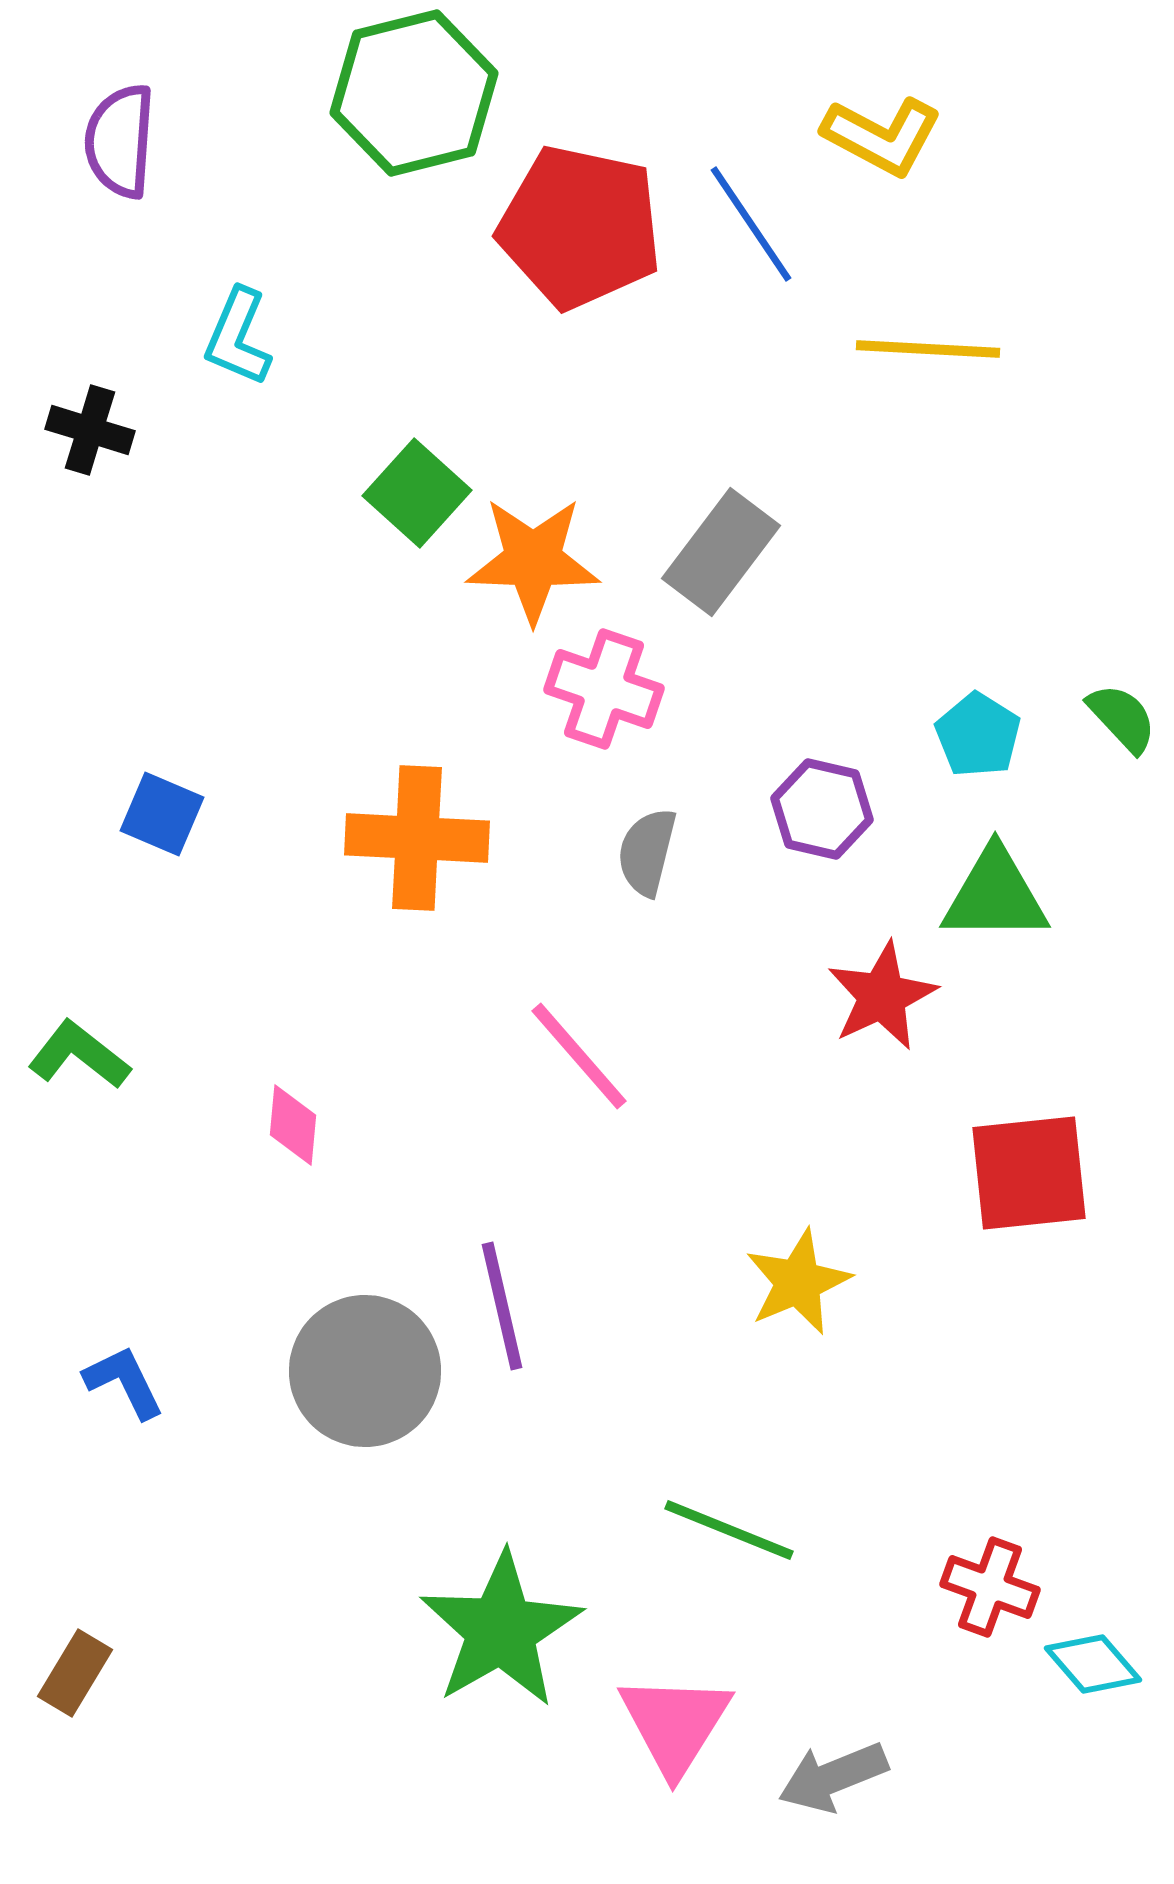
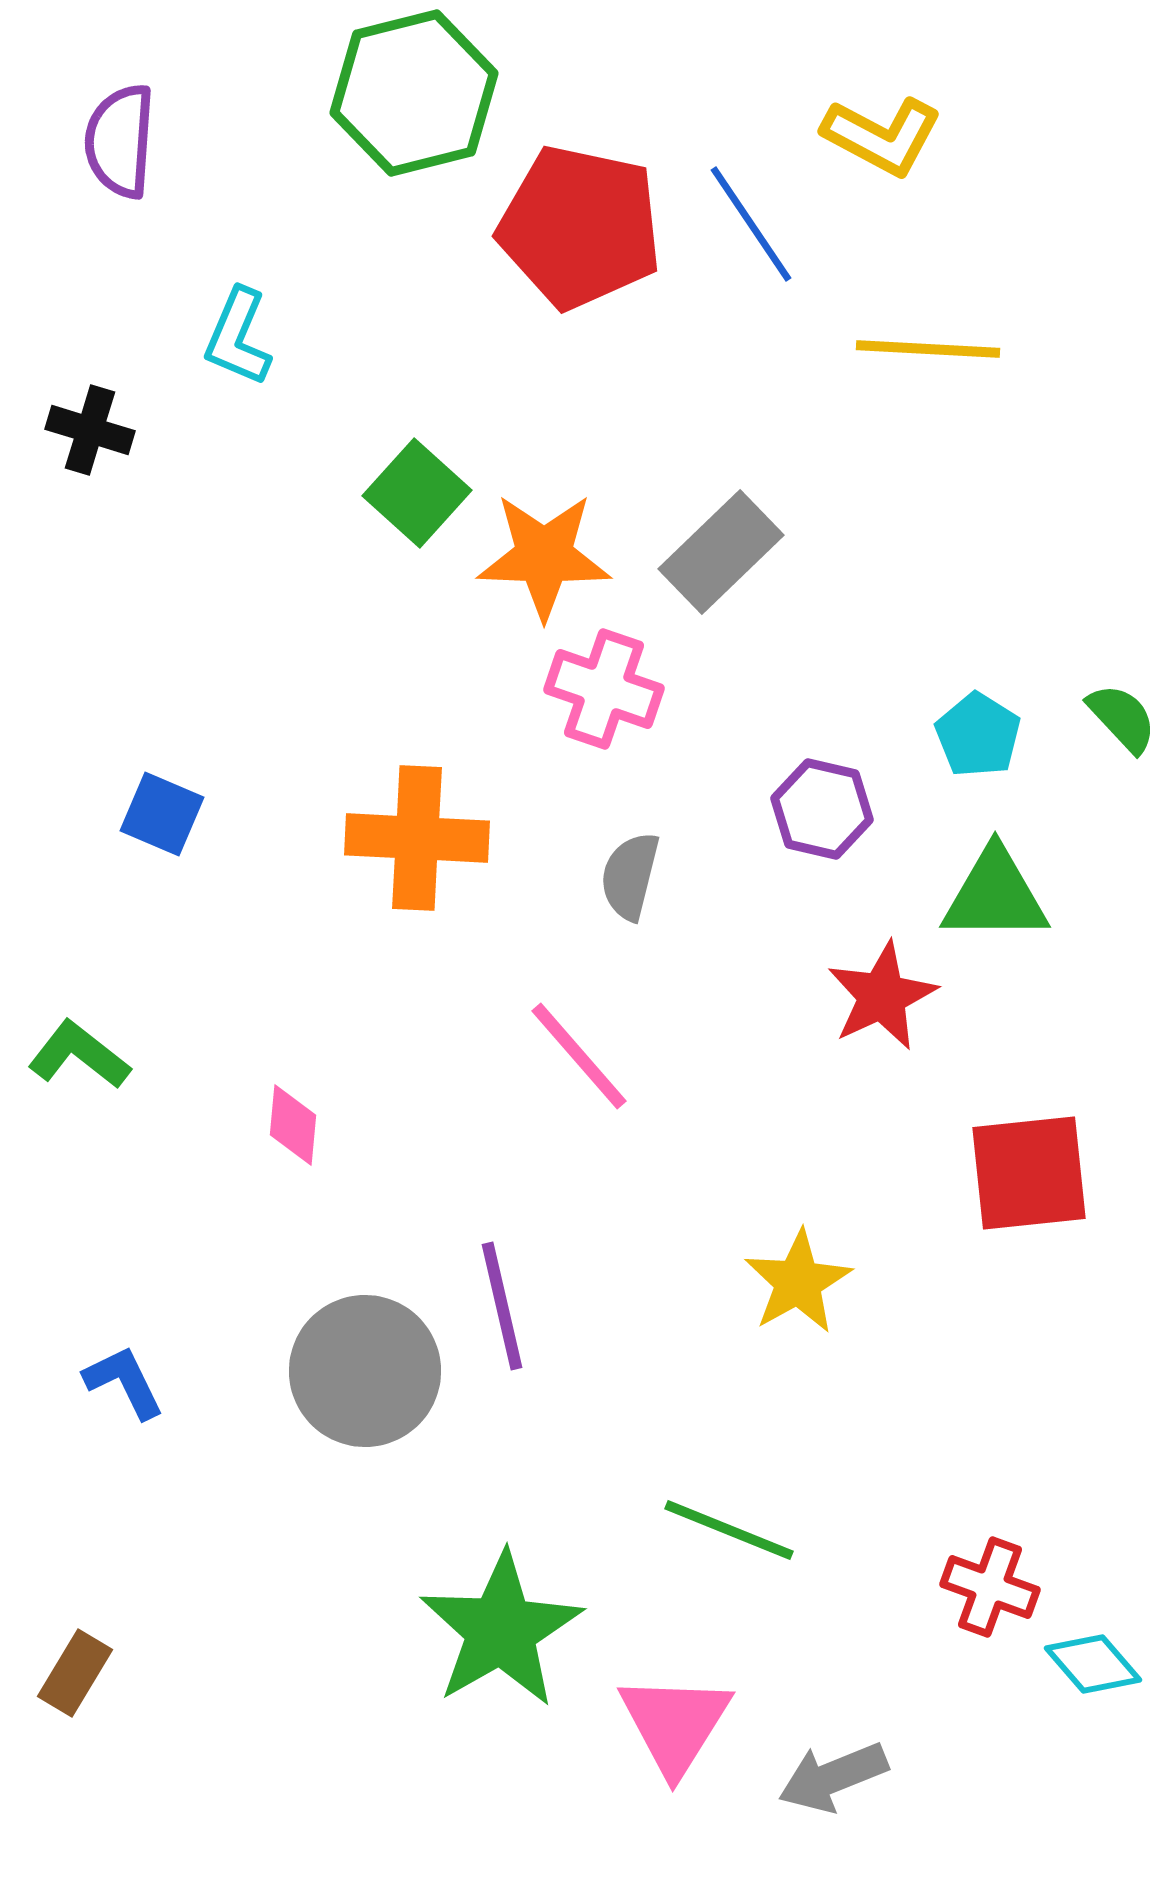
gray rectangle: rotated 9 degrees clockwise
orange star: moved 11 px right, 4 px up
gray semicircle: moved 17 px left, 24 px down
yellow star: rotated 6 degrees counterclockwise
